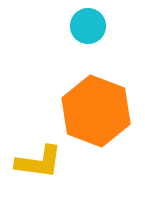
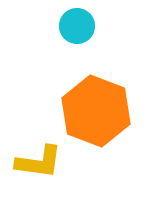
cyan circle: moved 11 px left
